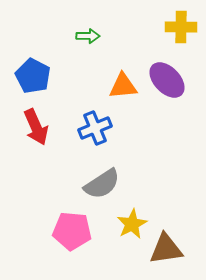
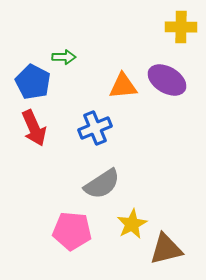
green arrow: moved 24 px left, 21 px down
blue pentagon: moved 6 px down
purple ellipse: rotated 15 degrees counterclockwise
red arrow: moved 2 px left, 1 px down
brown triangle: rotated 6 degrees counterclockwise
